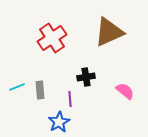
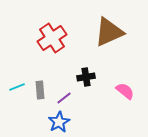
purple line: moved 6 px left, 1 px up; rotated 56 degrees clockwise
